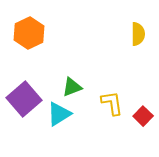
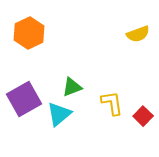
yellow semicircle: rotated 70 degrees clockwise
purple square: rotated 12 degrees clockwise
cyan triangle: rotated 8 degrees counterclockwise
